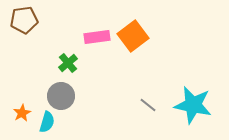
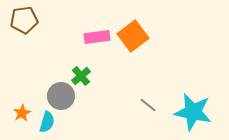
green cross: moved 13 px right, 13 px down
cyan star: moved 7 px down
